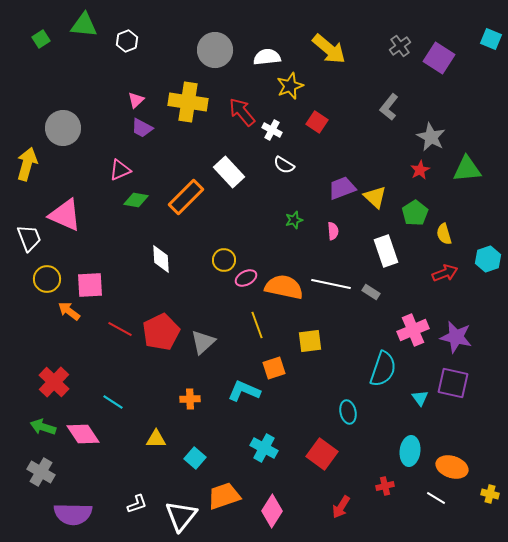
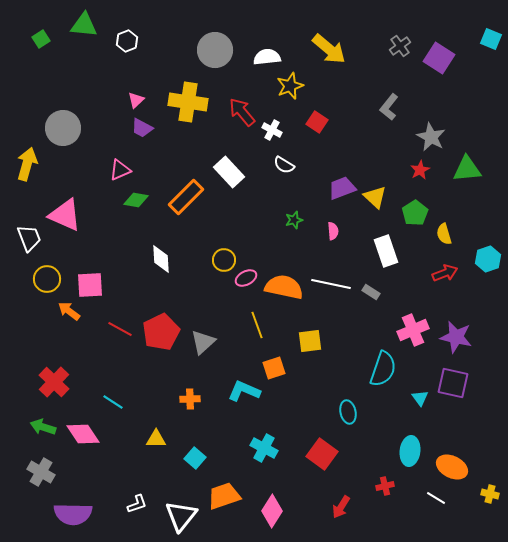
orange ellipse at (452, 467): rotated 8 degrees clockwise
